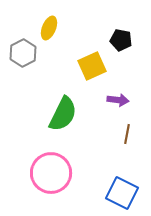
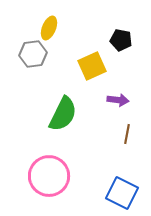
gray hexagon: moved 10 px right, 1 px down; rotated 20 degrees clockwise
pink circle: moved 2 px left, 3 px down
